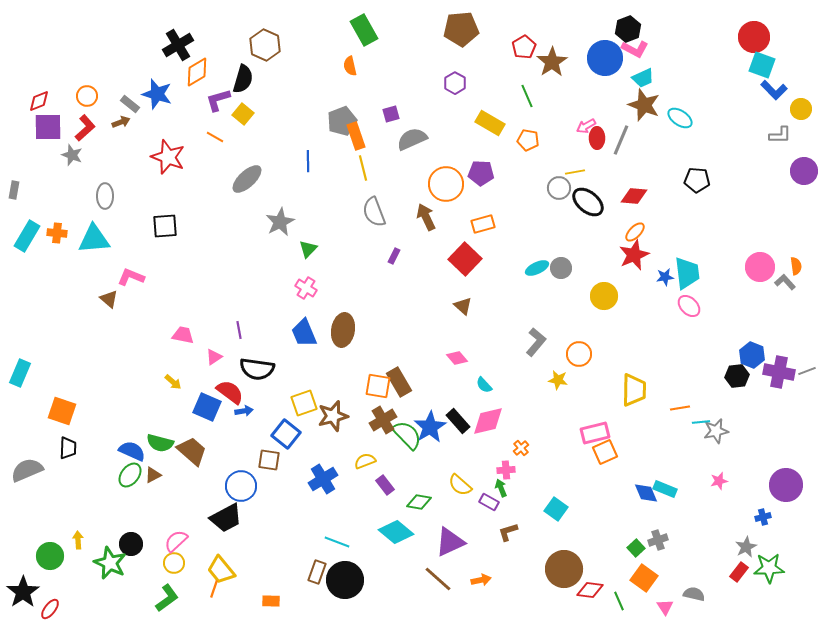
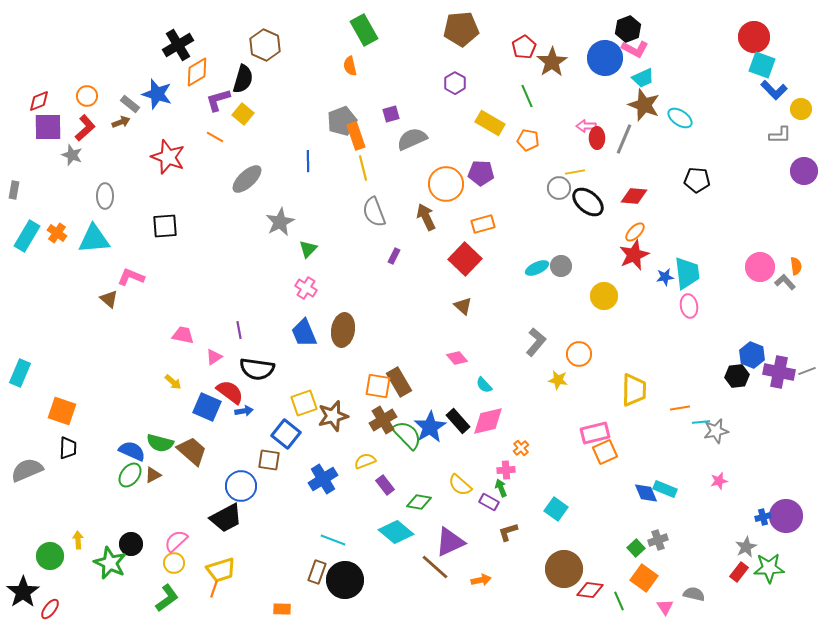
pink arrow at (586, 126): rotated 30 degrees clockwise
gray line at (621, 140): moved 3 px right, 1 px up
orange cross at (57, 233): rotated 30 degrees clockwise
gray circle at (561, 268): moved 2 px up
pink ellipse at (689, 306): rotated 35 degrees clockwise
purple circle at (786, 485): moved 31 px down
cyan line at (337, 542): moved 4 px left, 2 px up
yellow trapezoid at (221, 570): rotated 68 degrees counterclockwise
brown line at (438, 579): moved 3 px left, 12 px up
orange rectangle at (271, 601): moved 11 px right, 8 px down
